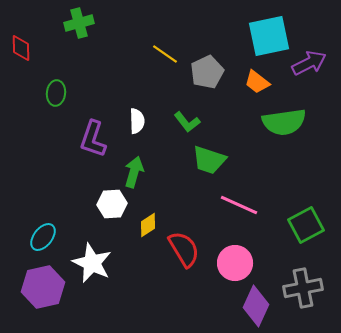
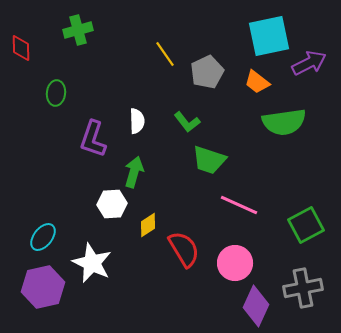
green cross: moved 1 px left, 7 px down
yellow line: rotated 20 degrees clockwise
